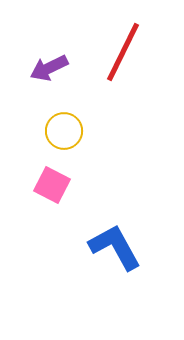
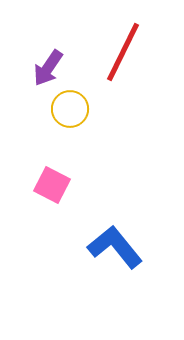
purple arrow: moved 1 px left; rotated 30 degrees counterclockwise
yellow circle: moved 6 px right, 22 px up
blue L-shape: rotated 10 degrees counterclockwise
